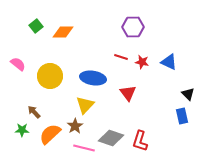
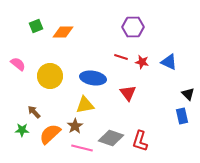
green square: rotated 16 degrees clockwise
yellow triangle: rotated 36 degrees clockwise
pink line: moved 2 px left
